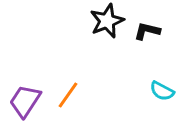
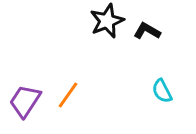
black L-shape: rotated 16 degrees clockwise
cyan semicircle: rotated 35 degrees clockwise
